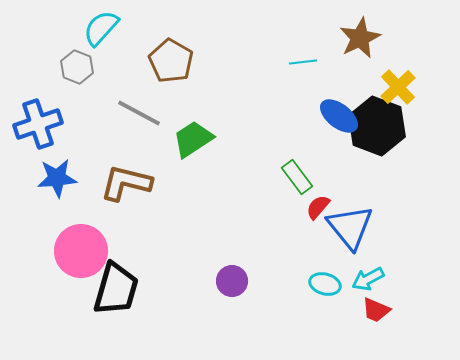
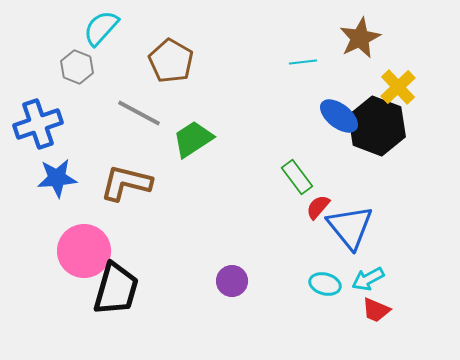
pink circle: moved 3 px right
